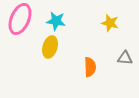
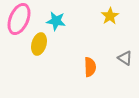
pink ellipse: moved 1 px left
yellow star: moved 7 px up; rotated 24 degrees clockwise
yellow ellipse: moved 11 px left, 3 px up
gray triangle: rotated 28 degrees clockwise
